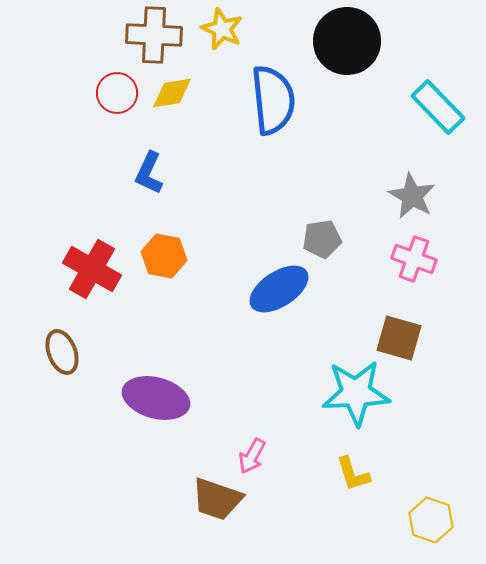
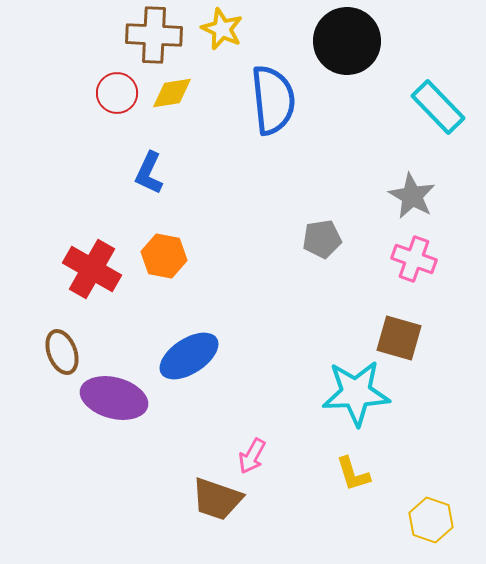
blue ellipse: moved 90 px left, 67 px down
purple ellipse: moved 42 px left
